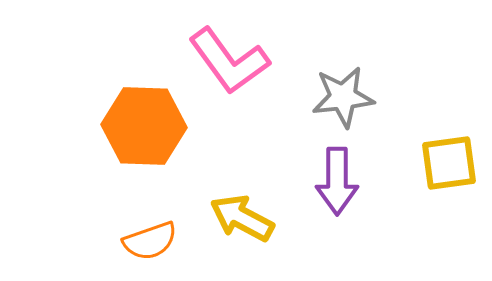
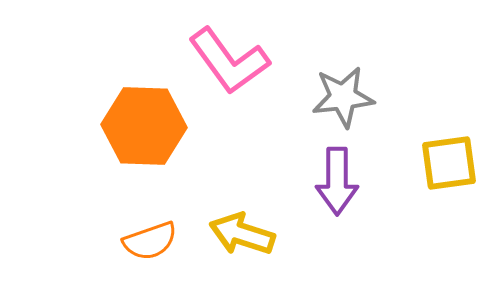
yellow arrow: moved 16 px down; rotated 10 degrees counterclockwise
